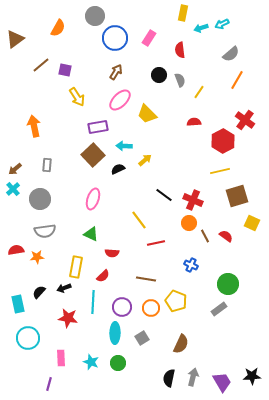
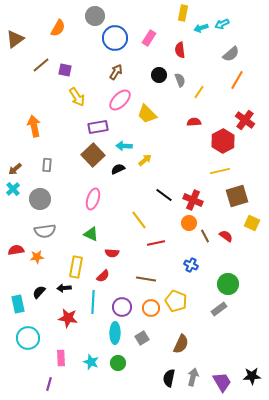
black arrow at (64, 288): rotated 16 degrees clockwise
